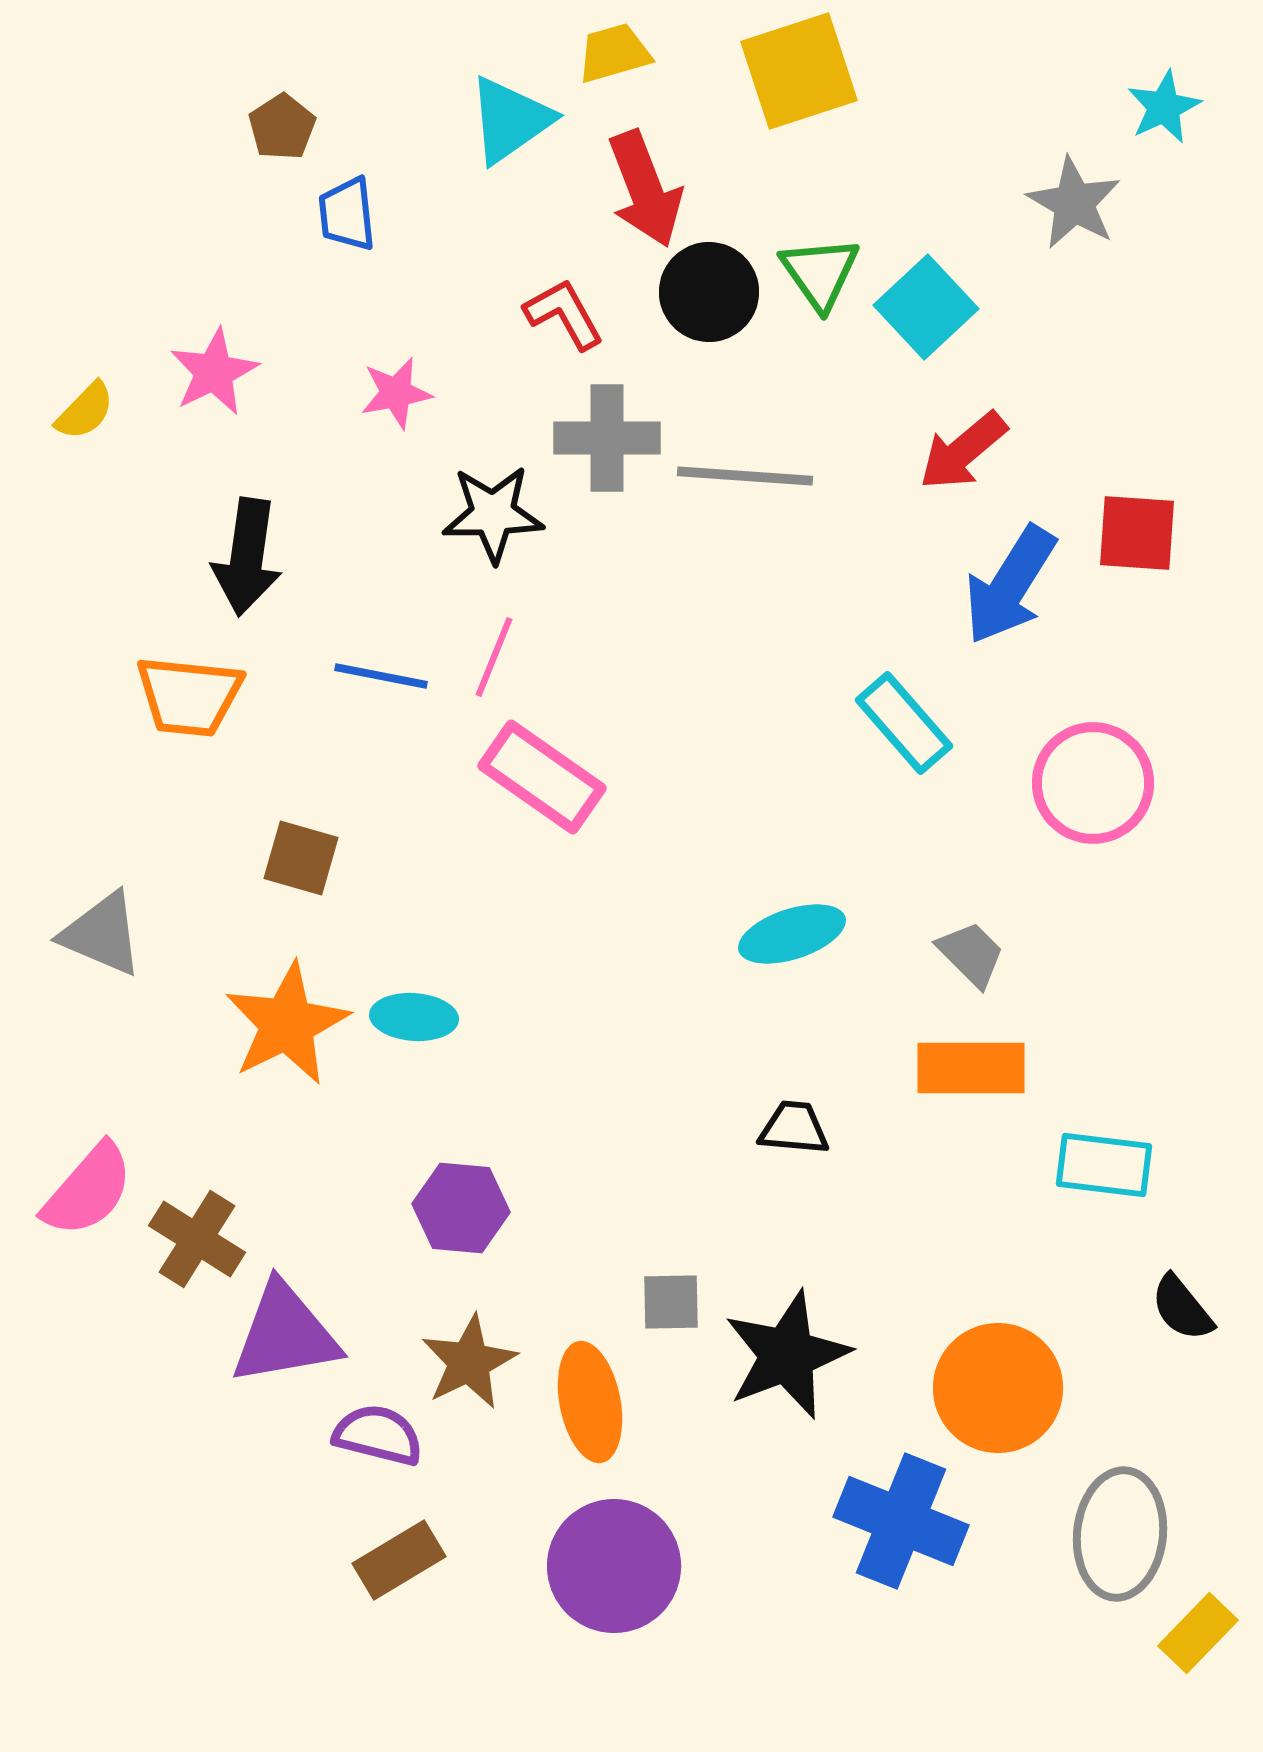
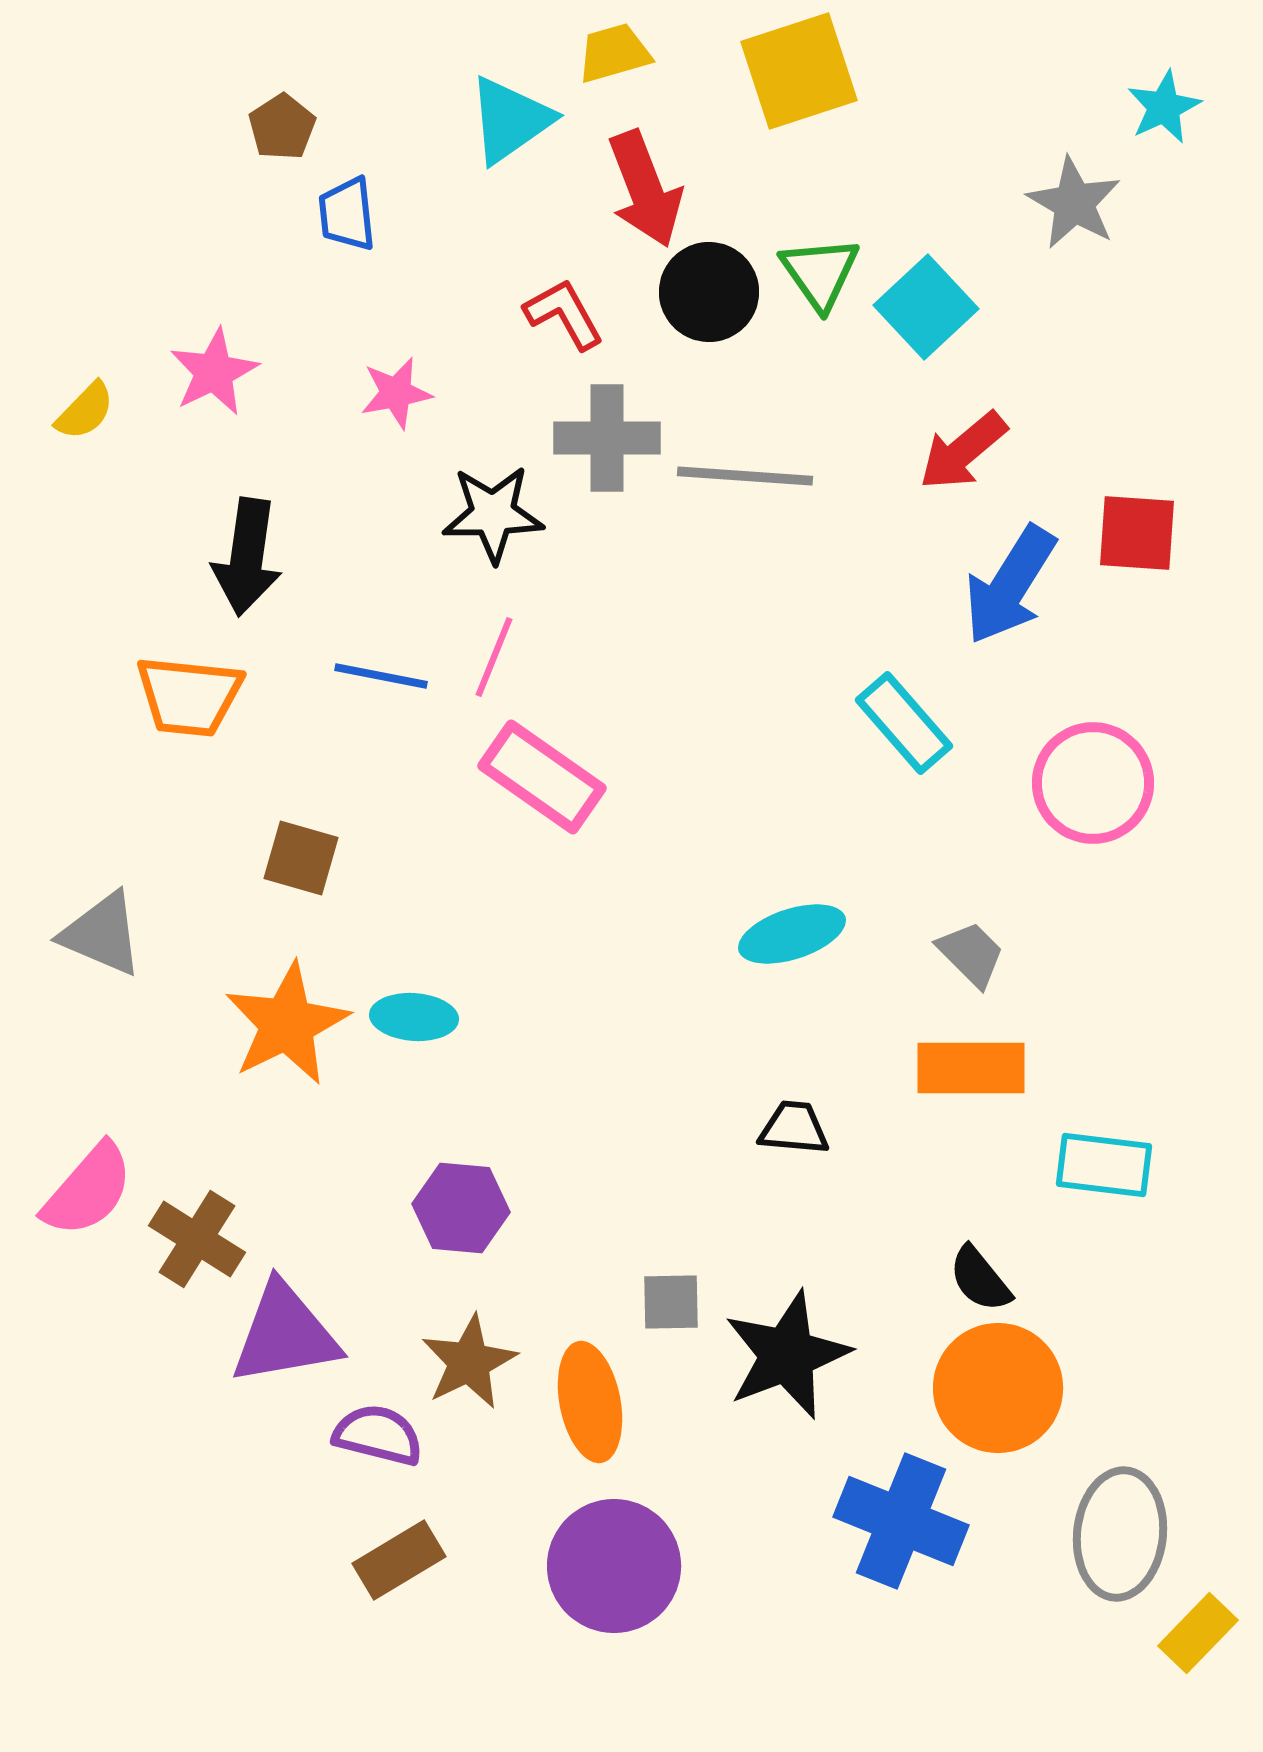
black semicircle at (1182, 1308): moved 202 px left, 29 px up
